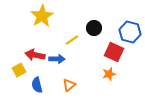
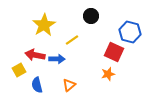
yellow star: moved 2 px right, 9 px down
black circle: moved 3 px left, 12 px up
orange star: moved 1 px left
